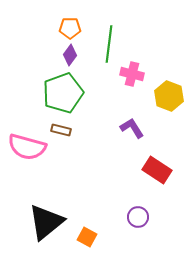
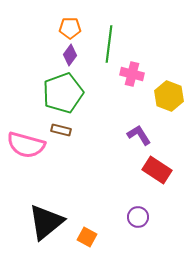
purple L-shape: moved 7 px right, 7 px down
pink semicircle: moved 1 px left, 2 px up
